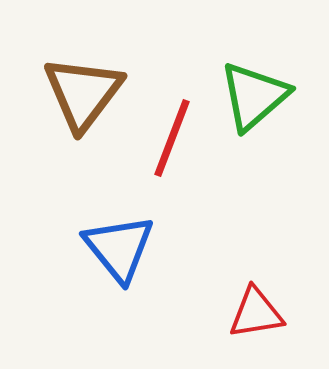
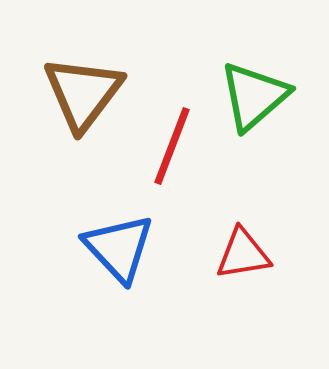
red line: moved 8 px down
blue triangle: rotated 4 degrees counterclockwise
red triangle: moved 13 px left, 59 px up
